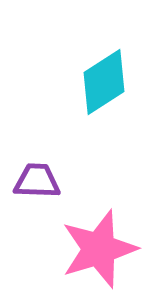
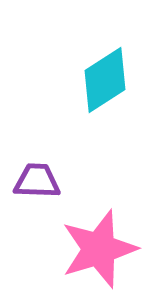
cyan diamond: moved 1 px right, 2 px up
